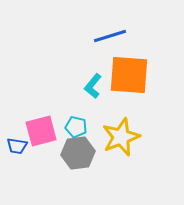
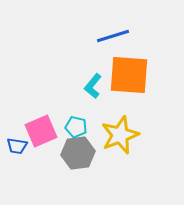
blue line: moved 3 px right
pink square: rotated 8 degrees counterclockwise
yellow star: moved 1 px left, 2 px up
